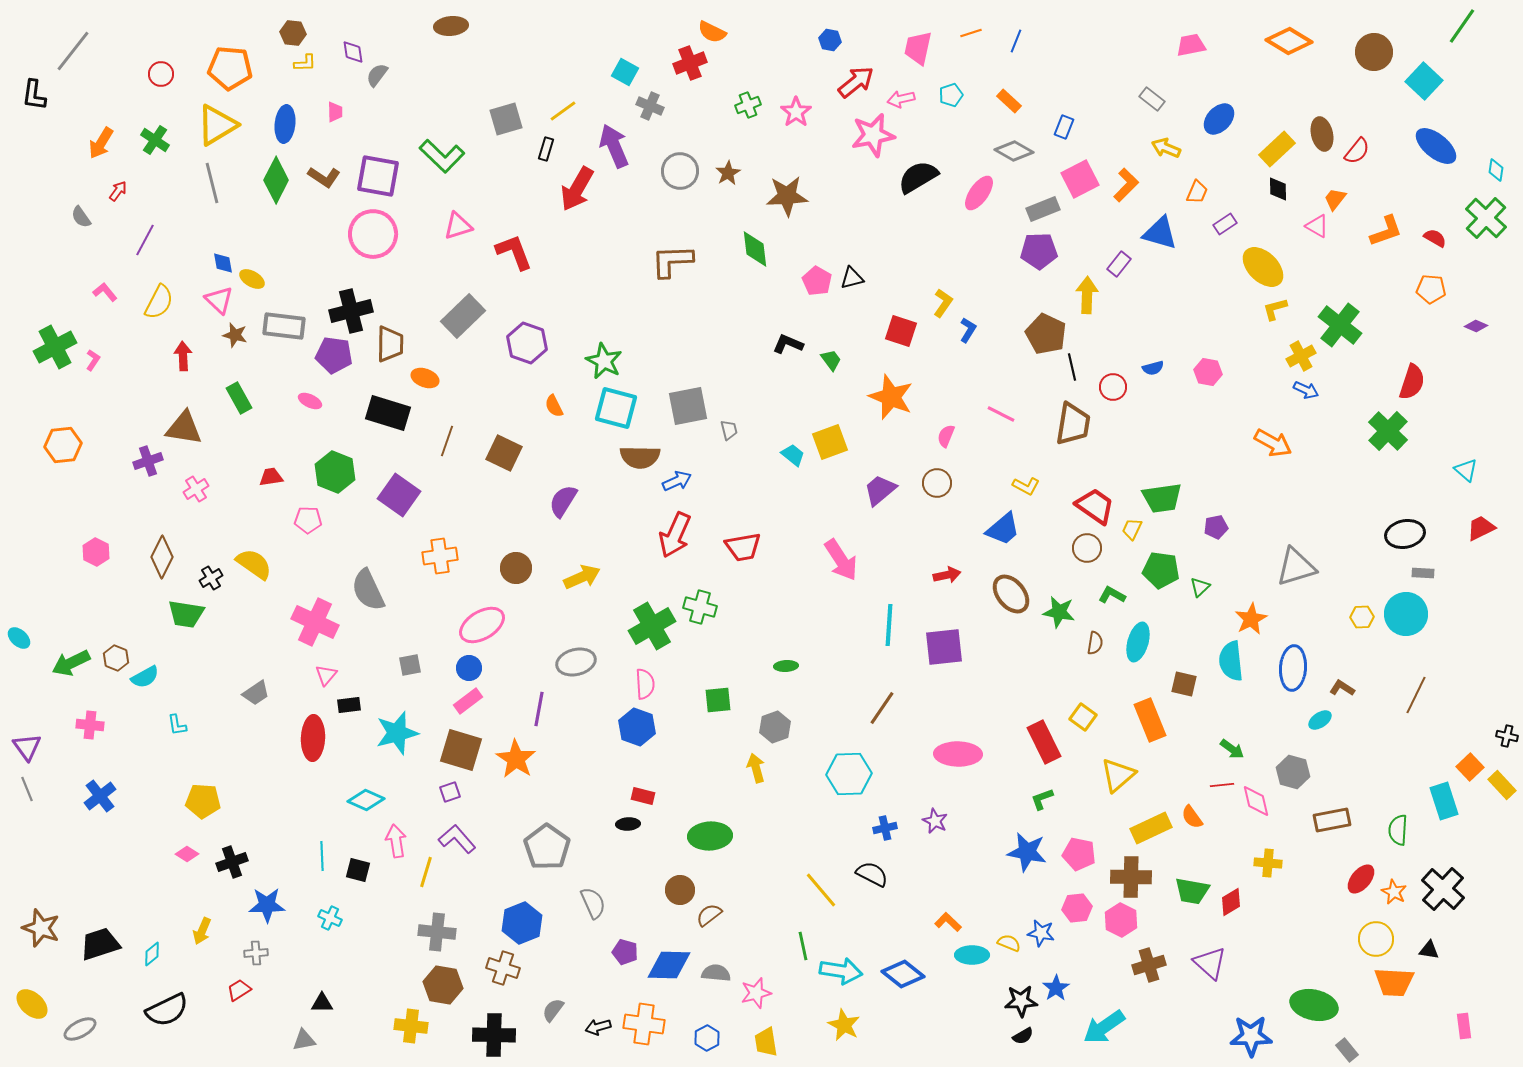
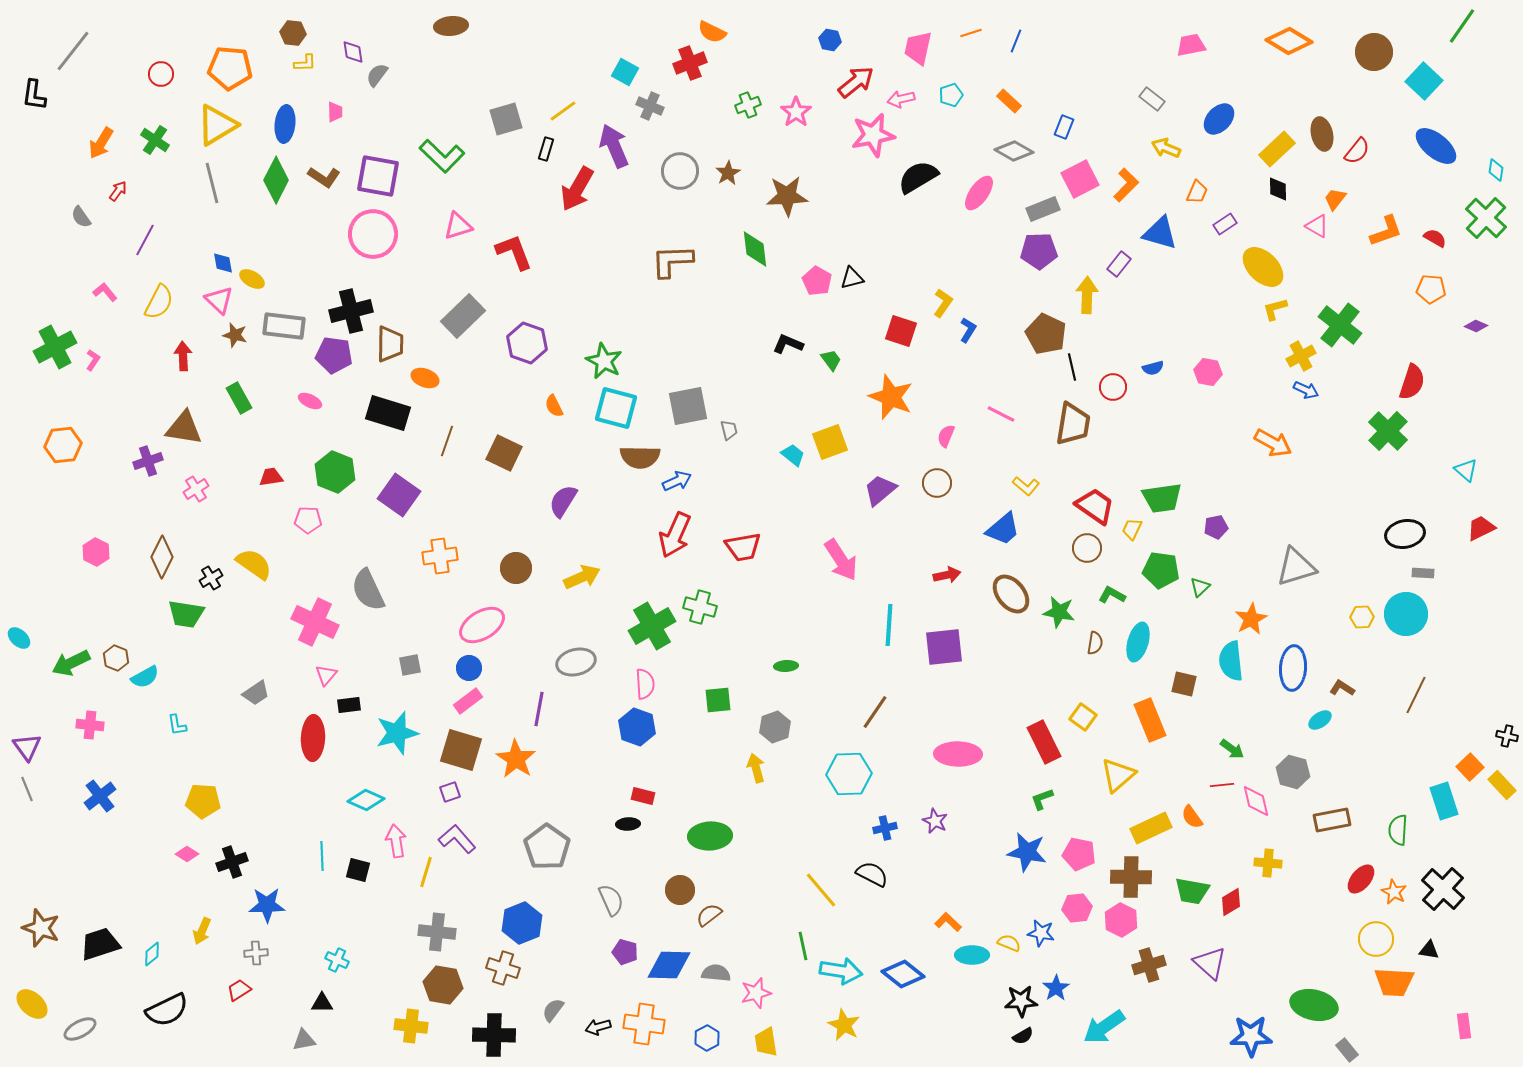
yellow L-shape at (1026, 486): rotated 12 degrees clockwise
brown line at (882, 708): moved 7 px left, 4 px down
gray semicircle at (593, 903): moved 18 px right, 3 px up
cyan cross at (330, 918): moved 7 px right, 42 px down
